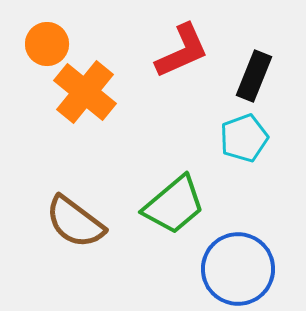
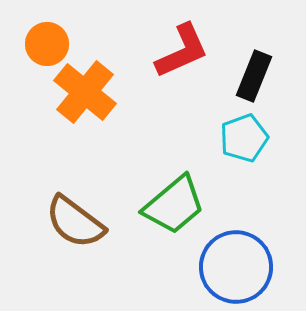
blue circle: moved 2 px left, 2 px up
